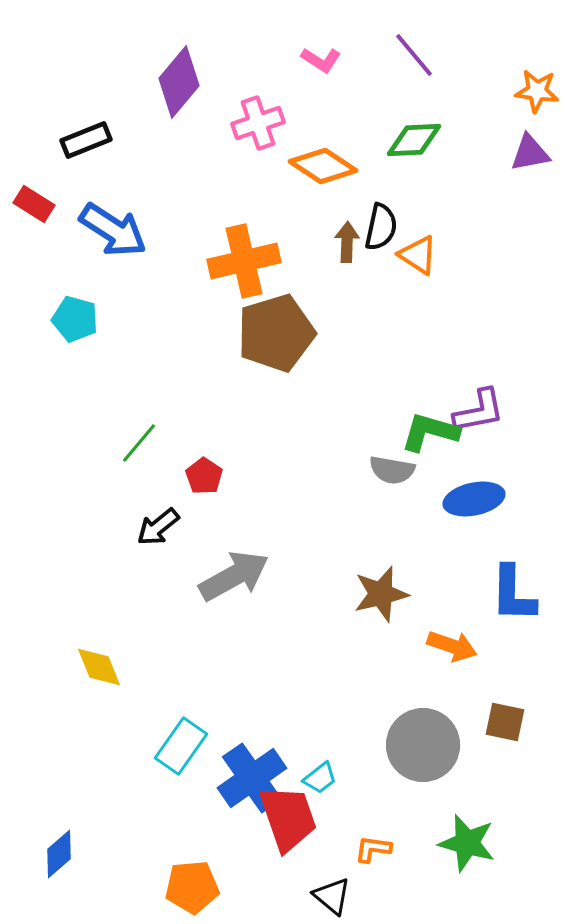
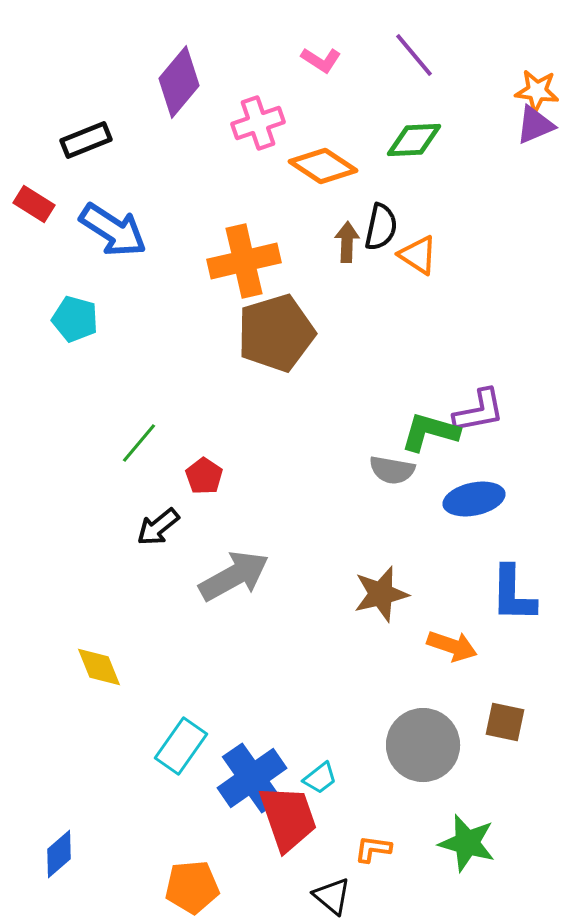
purple triangle: moved 5 px right, 28 px up; rotated 12 degrees counterclockwise
